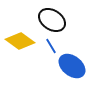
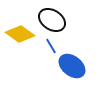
yellow diamond: moved 7 px up
